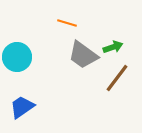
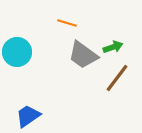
cyan circle: moved 5 px up
blue trapezoid: moved 6 px right, 9 px down
